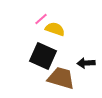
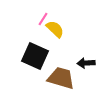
pink line: moved 2 px right; rotated 16 degrees counterclockwise
yellow semicircle: rotated 24 degrees clockwise
black square: moved 8 px left
